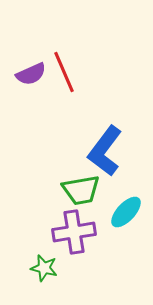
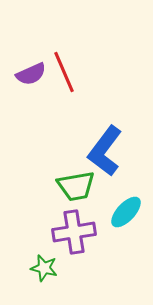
green trapezoid: moved 5 px left, 4 px up
